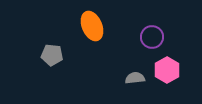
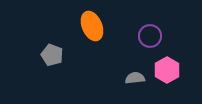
purple circle: moved 2 px left, 1 px up
gray pentagon: rotated 15 degrees clockwise
